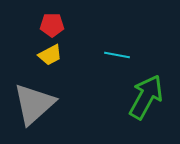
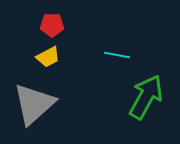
yellow trapezoid: moved 2 px left, 2 px down
